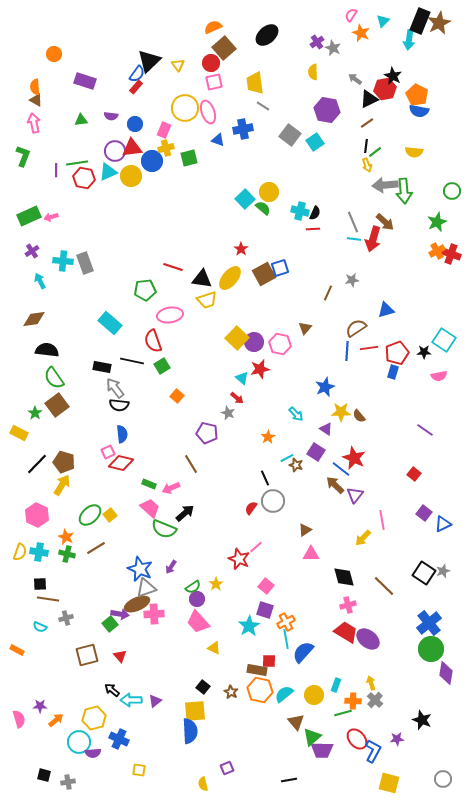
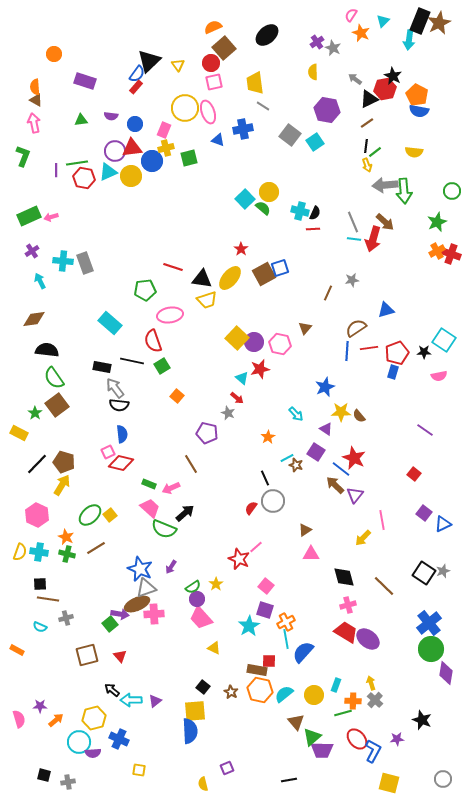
pink trapezoid at (198, 622): moved 3 px right, 4 px up
